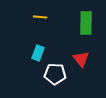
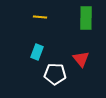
green rectangle: moved 5 px up
cyan rectangle: moved 1 px left, 1 px up
